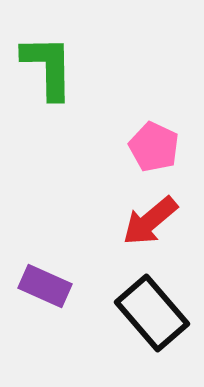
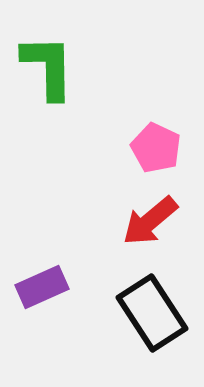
pink pentagon: moved 2 px right, 1 px down
purple rectangle: moved 3 px left, 1 px down; rotated 48 degrees counterclockwise
black rectangle: rotated 8 degrees clockwise
